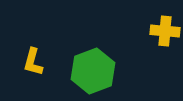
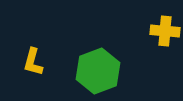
green hexagon: moved 5 px right
